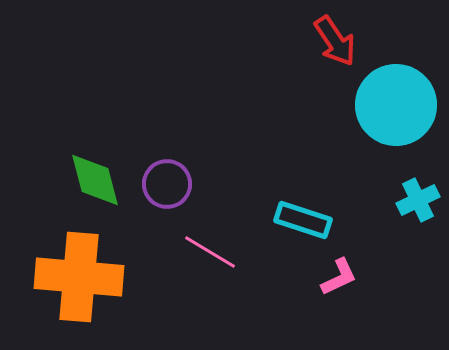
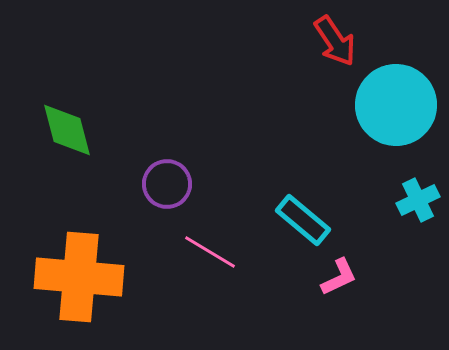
green diamond: moved 28 px left, 50 px up
cyan rectangle: rotated 22 degrees clockwise
